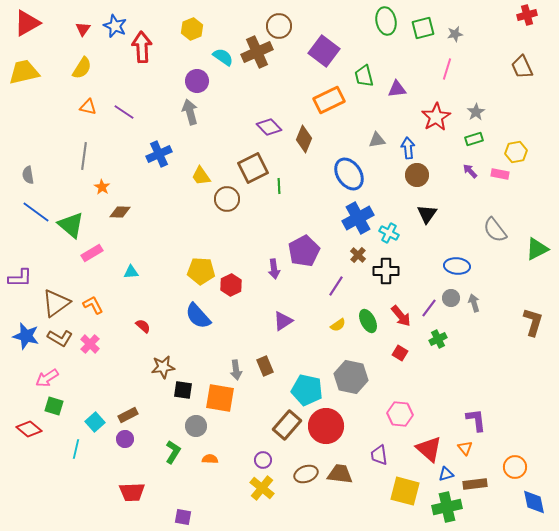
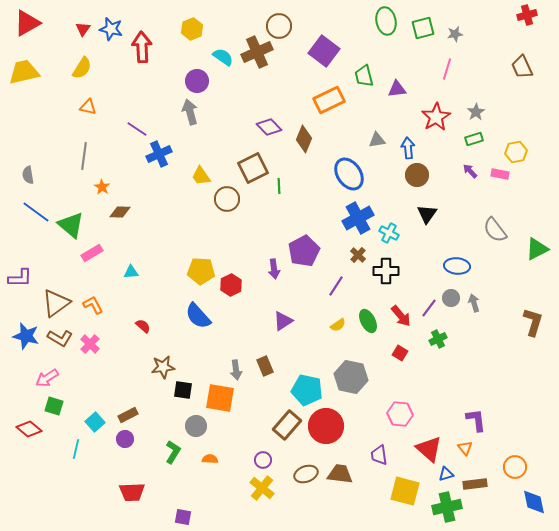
blue star at (115, 26): moved 4 px left, 3 px down; rotated 10 degrees counterclockwise
purple line at (124, 112): moved 13 px right, 17 px down
